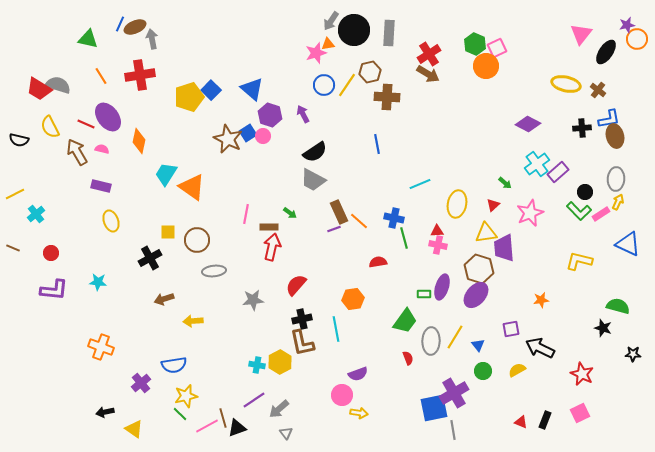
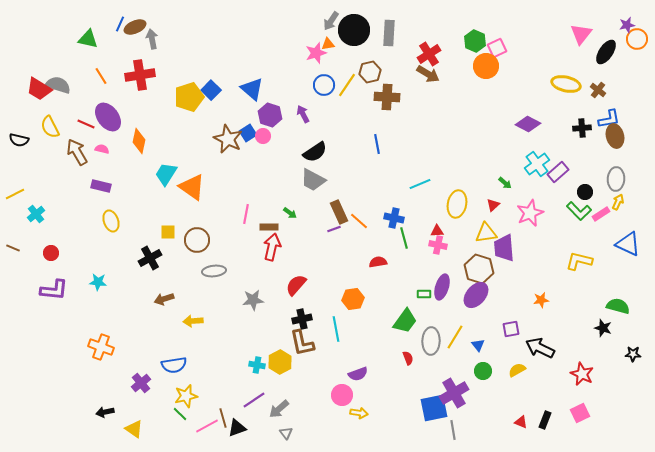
green hexagon at (475, 44): moved 3 px up
